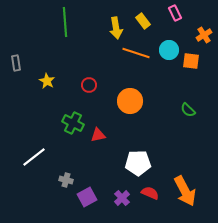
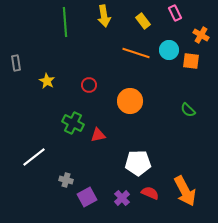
yellow arrow: moved 12 px left, 12 px up
orange cross: moved 3 px left; rotated 28 degrees counterclockwise
